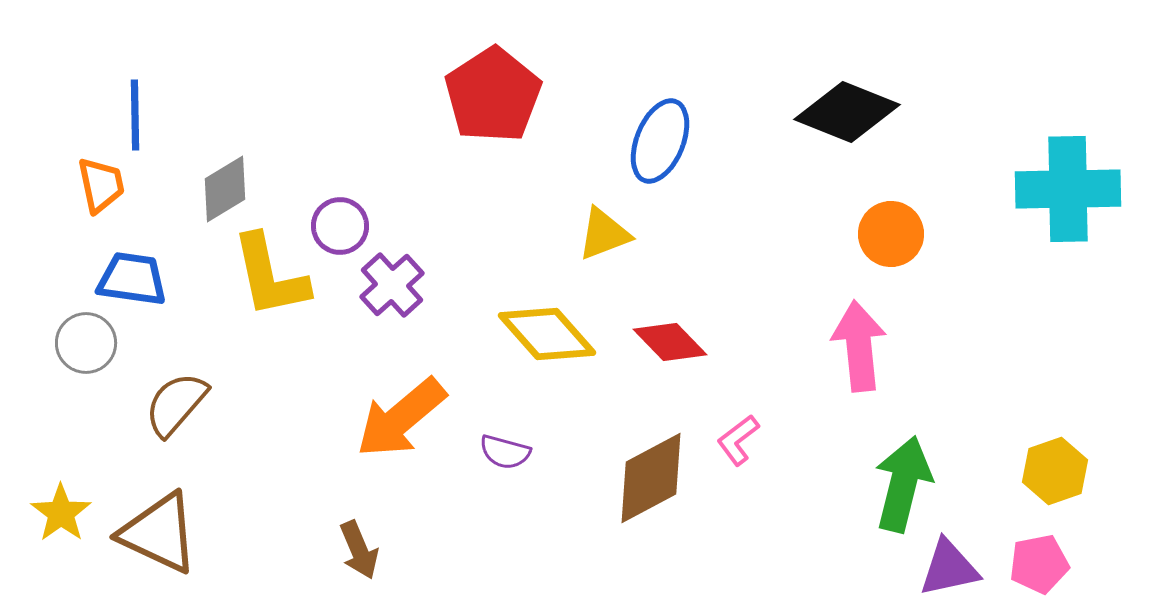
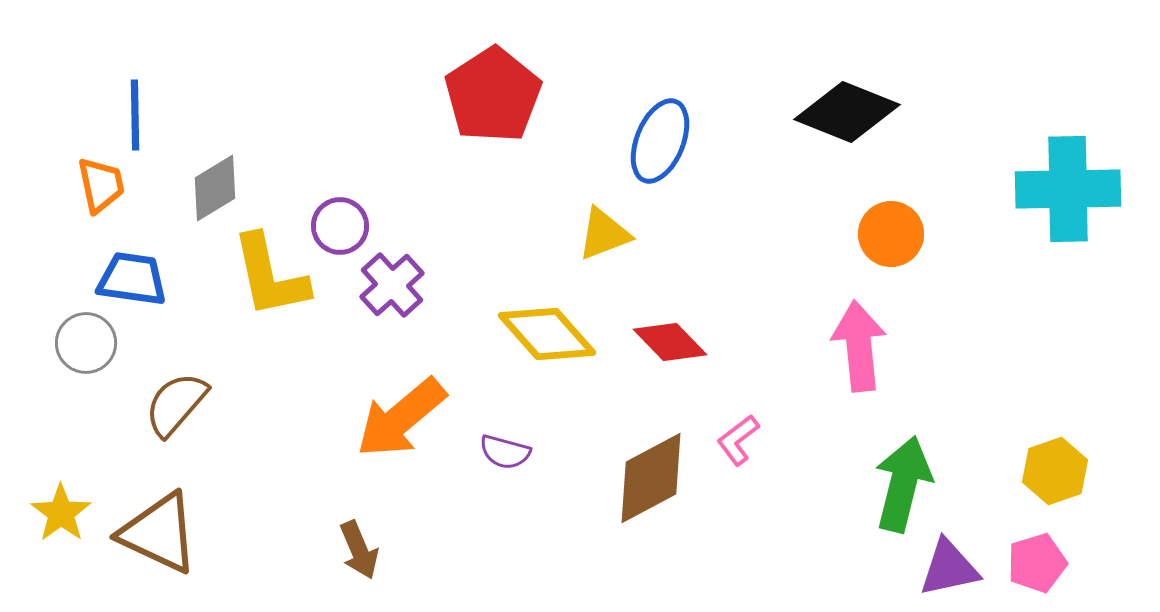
gray diamond: moved 10 px left, 1 px up
pink pentagon: moved 2 px left, 1 px up; rotated 6 degrees counterclockwise
